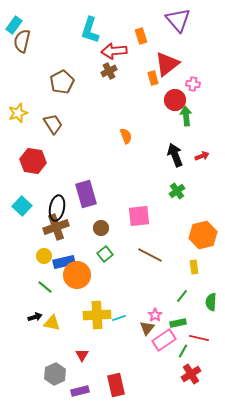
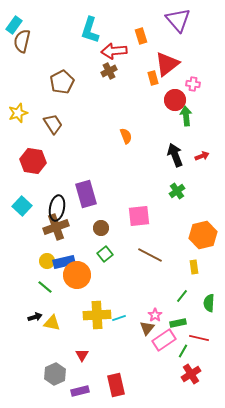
yellow circle at (44, 256): moved 3 px right, 5 px down
green semicircle at (211, 302): moved 2 px left, 1 px down
